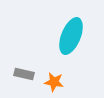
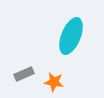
gray rectangle: rotated 36 degrees counterclockwise
